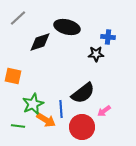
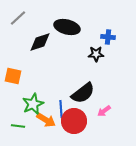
red circle: moved 8 px left, 6 px up
